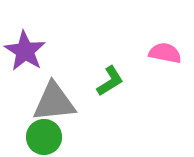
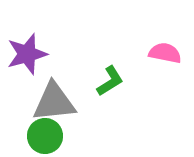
purple star: moved 2 px right, 3 px down; rotated 24 degrees clockwise
green circle: moved 1 px right, 1 px up
